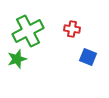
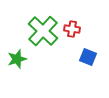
green cross: moved 15 px right; rotated 20 degrees counterclockwise
